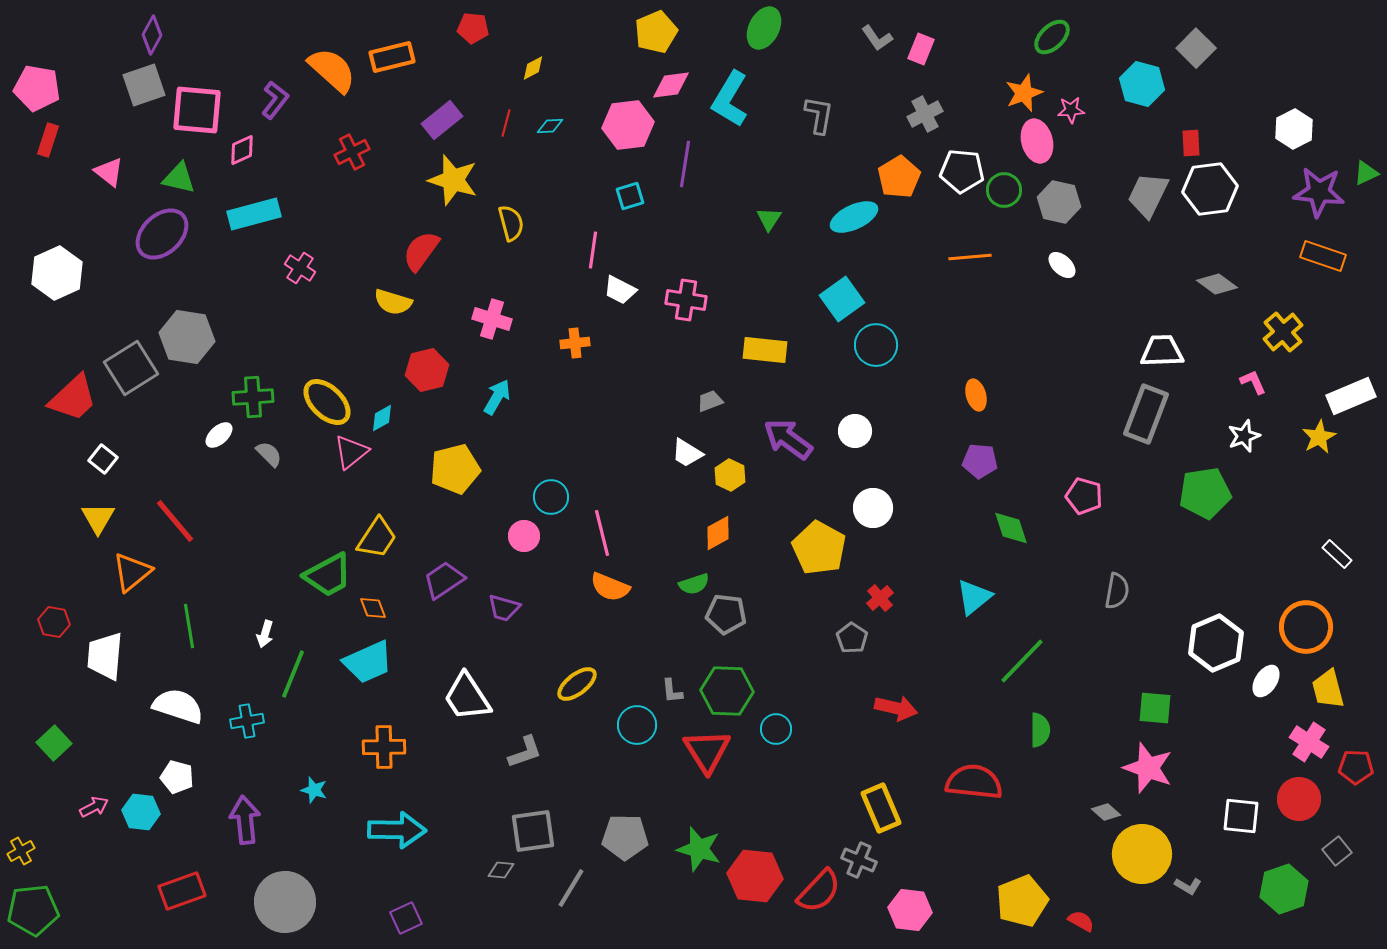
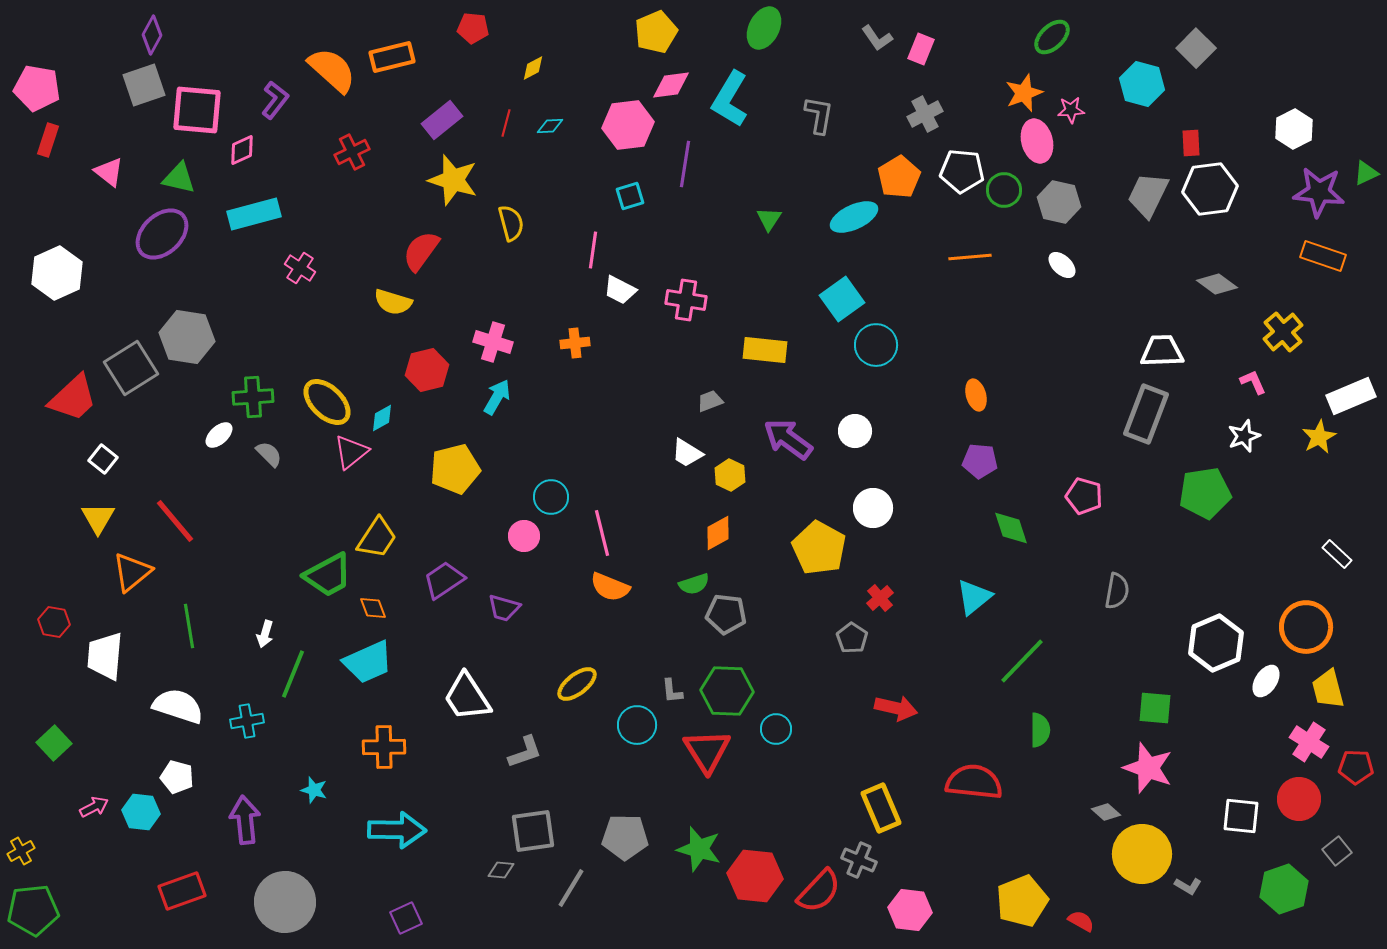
pink cross at (492, 319): moved 1 px right, 23 px down
